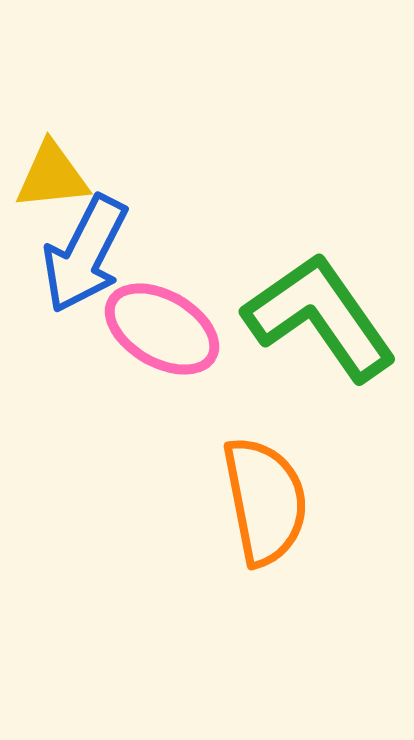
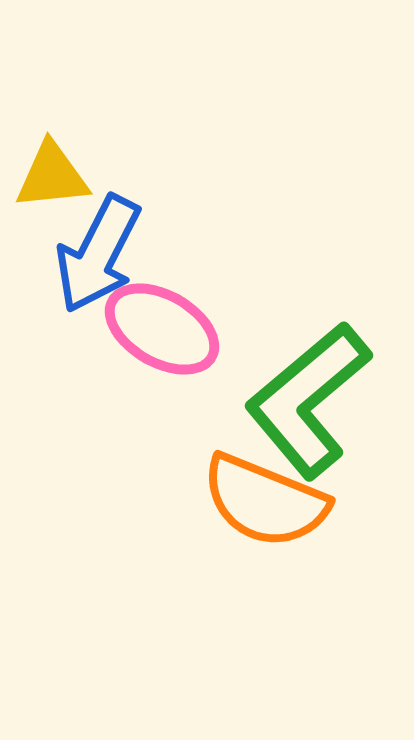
blue arrow: moved 13 px right
green L-shape: moved 12 px left, 83 px down; rotated 95 degrees counterclockwise
orange semicircle: rotated 123 degrees clockwise
